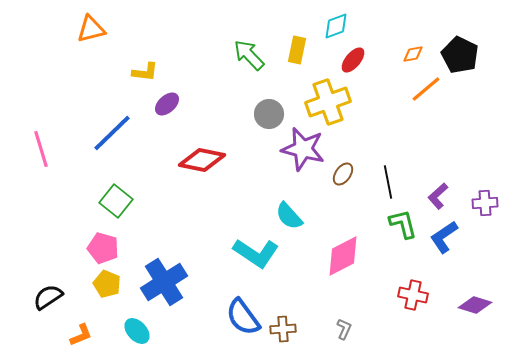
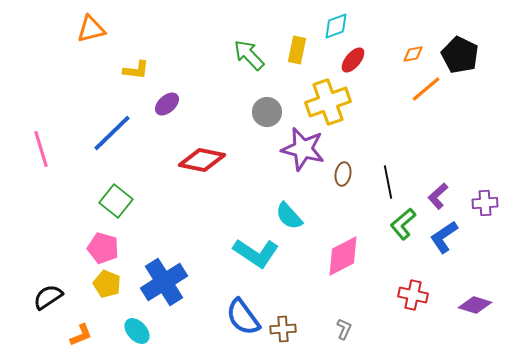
yellow L-shape: moved 9 px left, 2 px up
gray circle: moved 2 px left, 2 px up
brown ellipse: rotated 25 degrees counterclockwise
green L-shape: rotated 116 degrees counterclockwise
